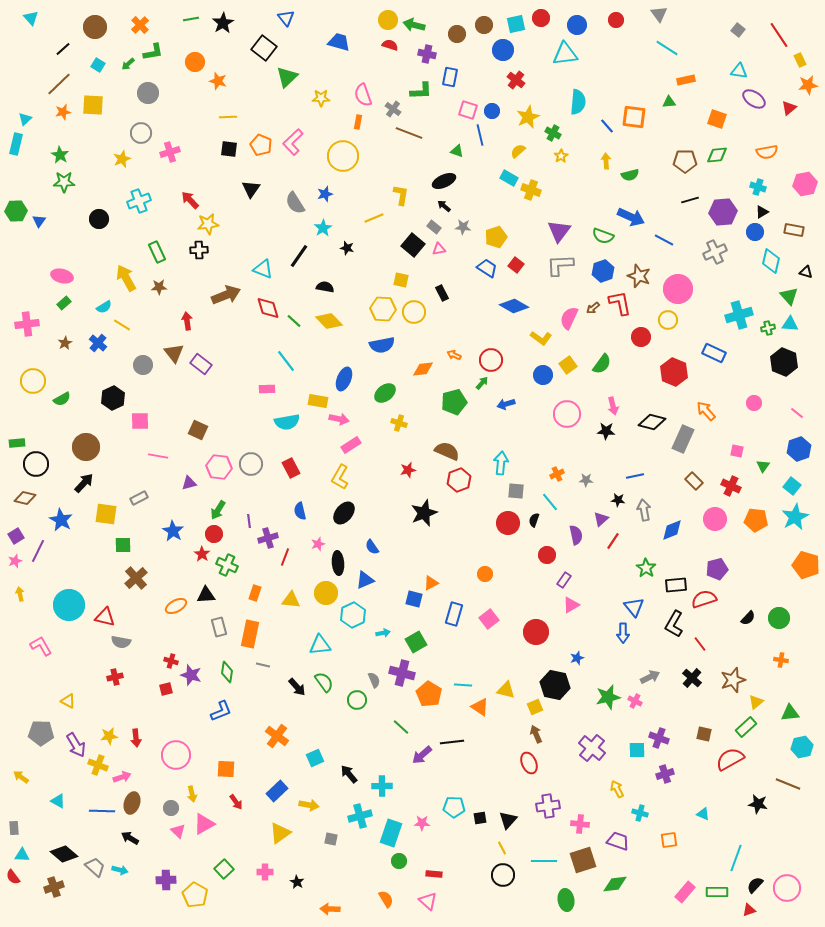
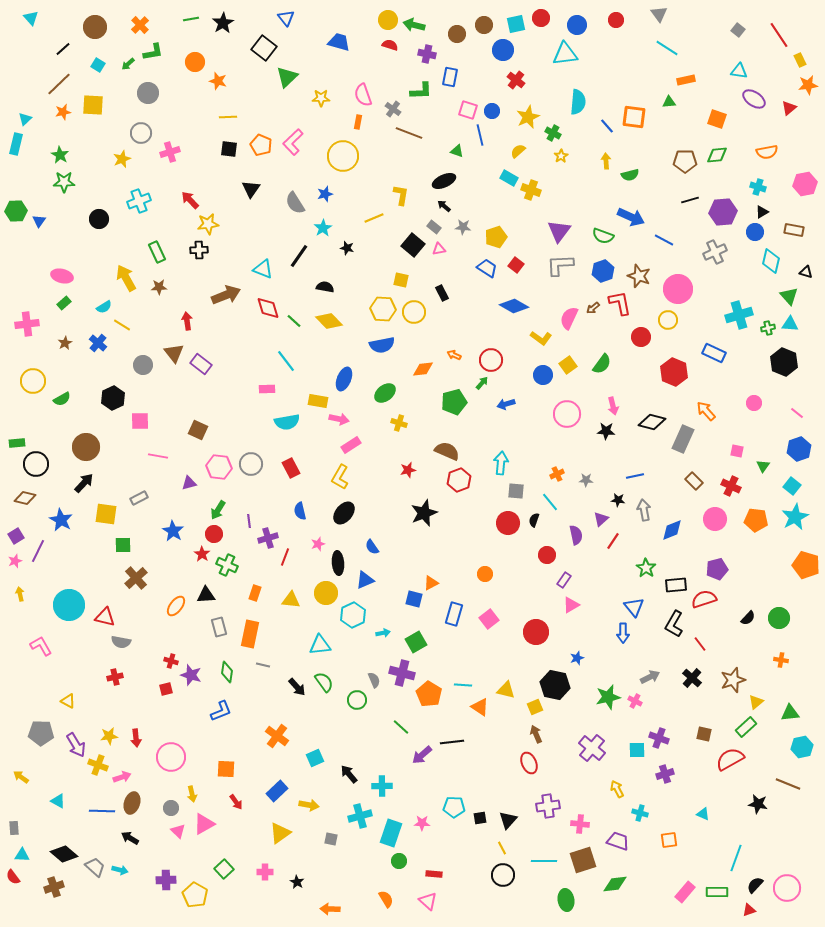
orange ellipse at (176, 606): rotated 25 degrees counterclockwise
pink circle at (176, 755): moved 5 px left, 2 px down
